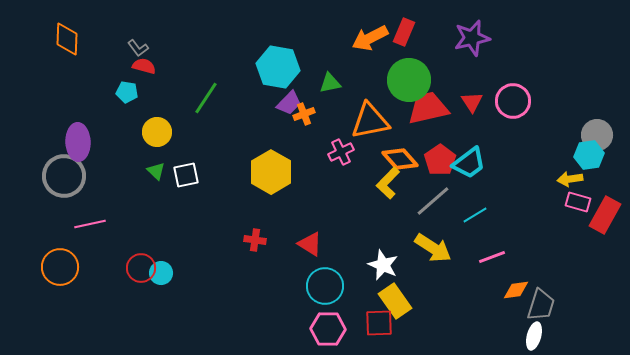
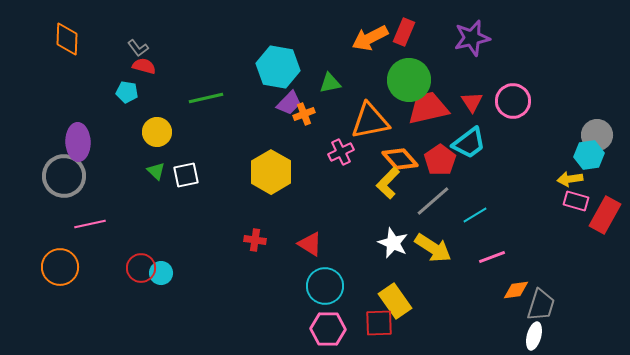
green line at (206, 98): rotated 44 degrees clockwise
cyan trapezoid at (469, 163): moved 20 px up
pink rectangle at (578, 202): moved 2 px left, 1 px up
white star at (383, 265): moved 10 px right, 22 px up
